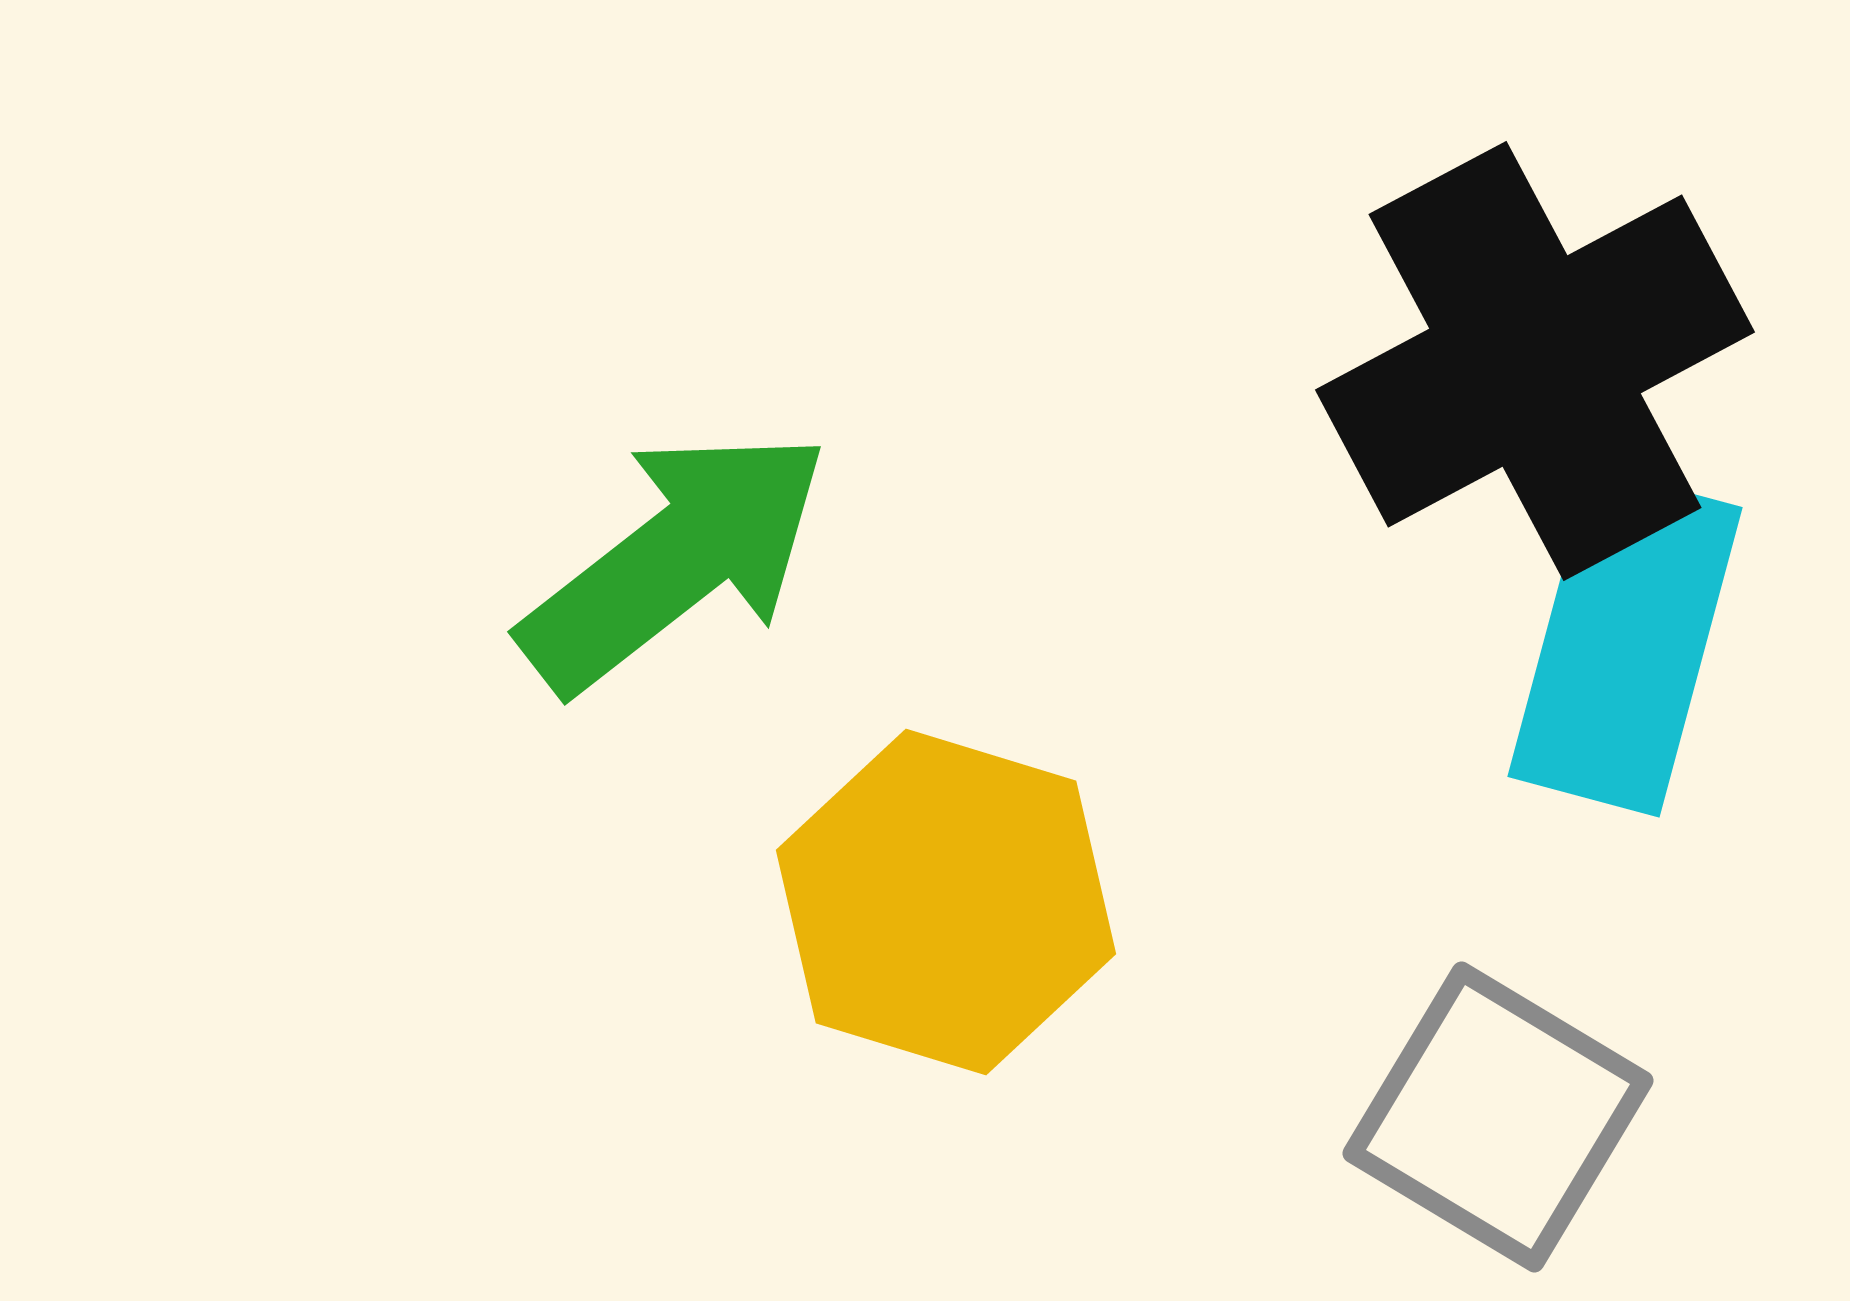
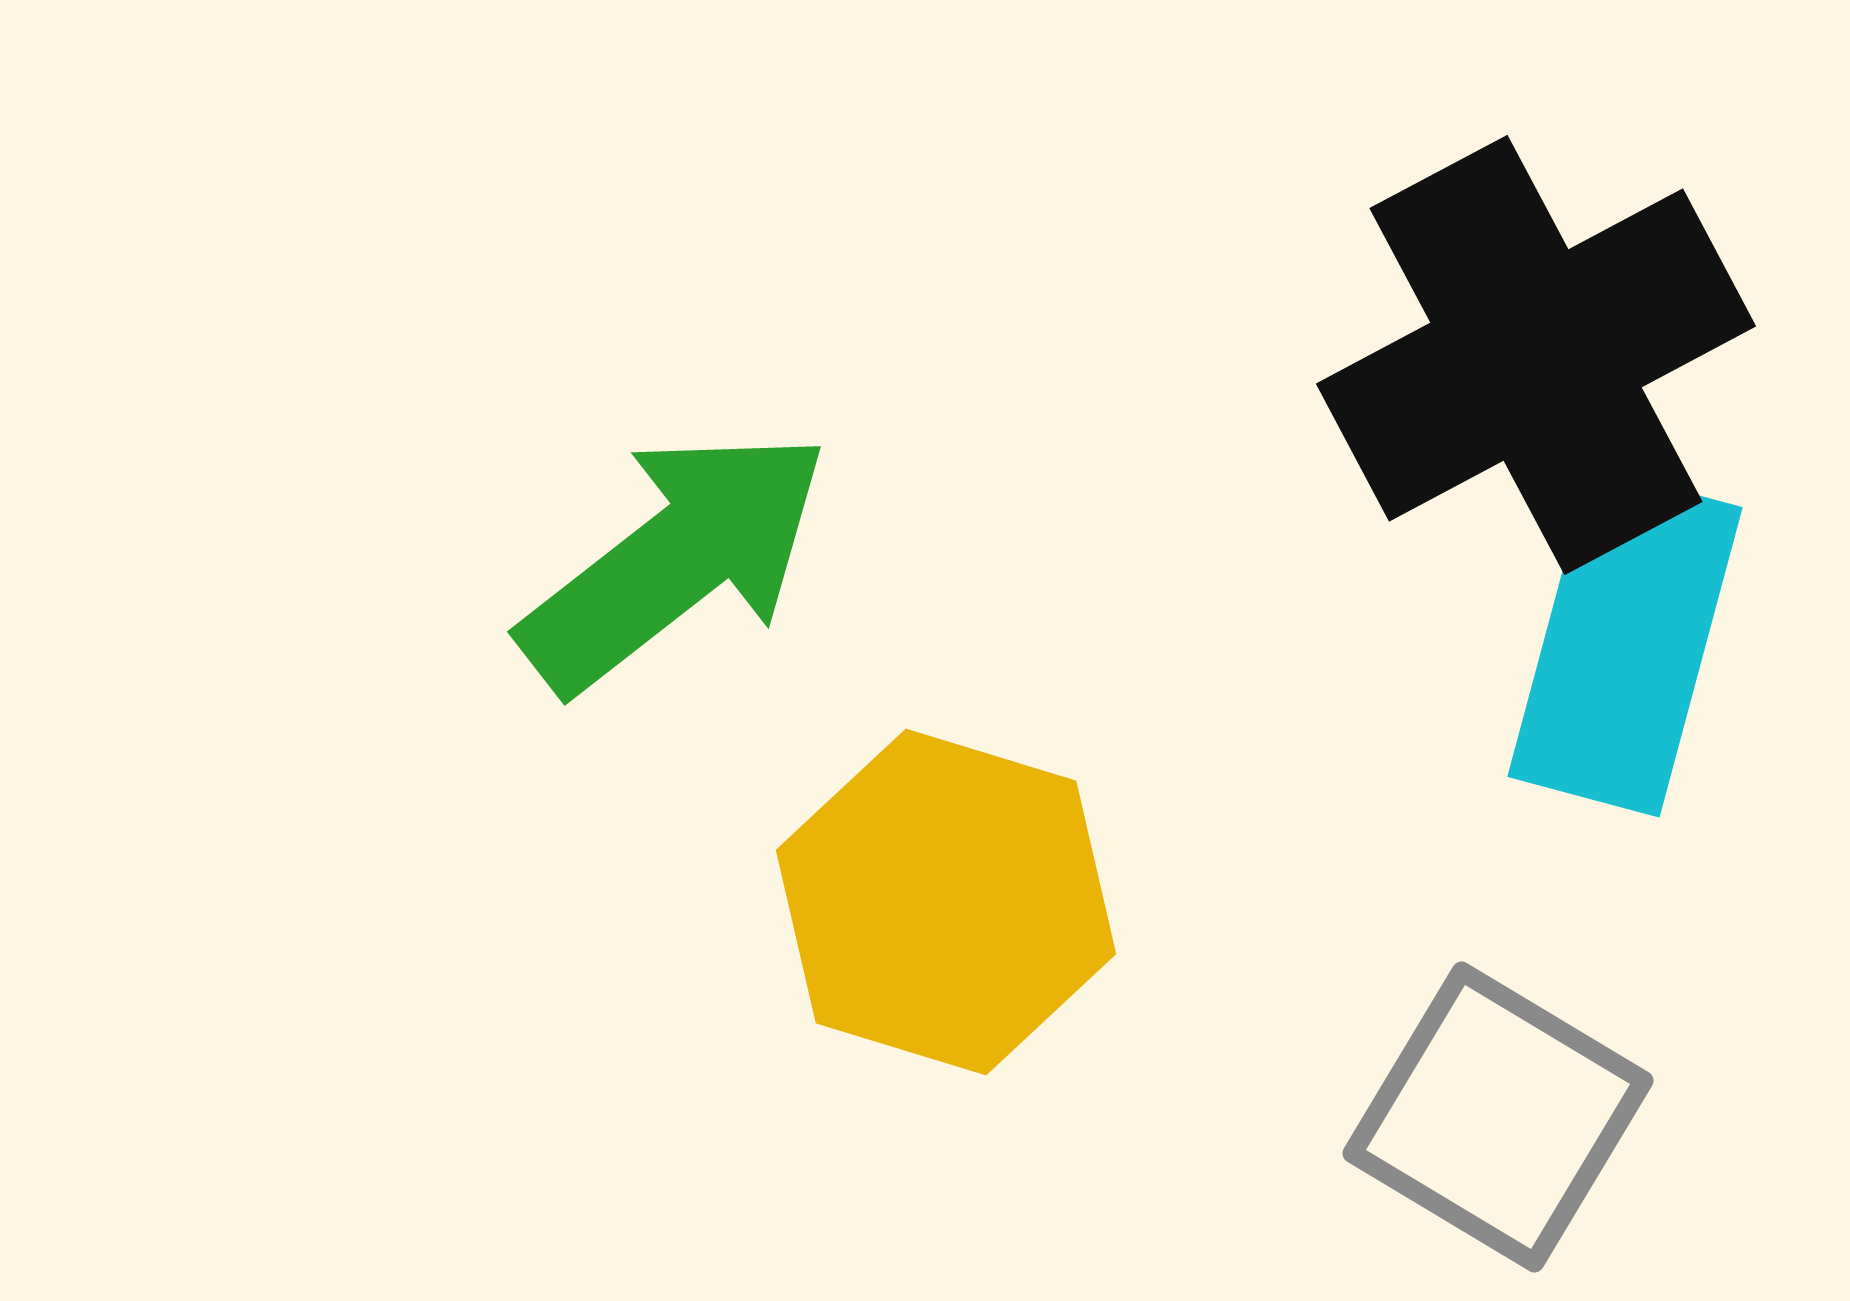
black cross: moved 1 px right, 6 px up
